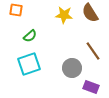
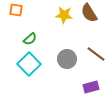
brown semicircle: moved 1 px left
green semicircle: moved 3 px down
brown line: moved 3 px right, 3 px down; rotated 18 degrees counterclockwise
cyan square: rotated 25 degrees counterclockwise
gray circle: moved 5 px left, 9 px up
purple rectangle: rotated 35 degrees counterclockwise
